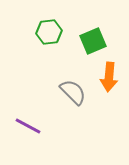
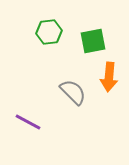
green square: rotated 12 degrees clockwise
purple line: moved 4 px up
